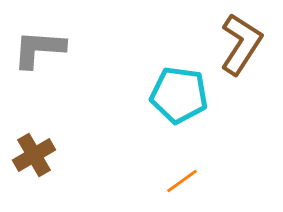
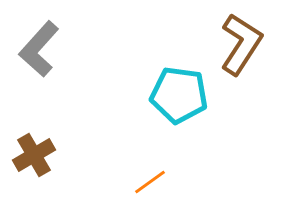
gray L-shape: rotated 52 degrees counterclockwise
orange line: moved 32 px left, 1 px down
